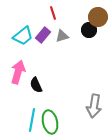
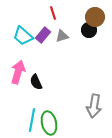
brown circle: moved 3 px left
cyan trapezoid: rotated 80 degrees clockwise
black semicircle: moved 3 px up
green ellipse: moved 1 px left, 1 px down
